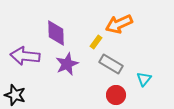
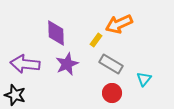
yellow rectangle: moved 2 px up
purple arrow: moved 8 px down
red circle: moved 4 px left, 2 px up
